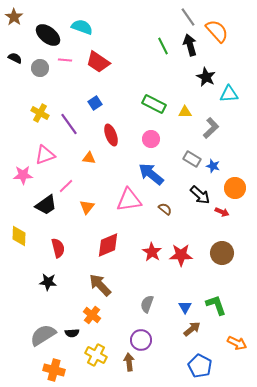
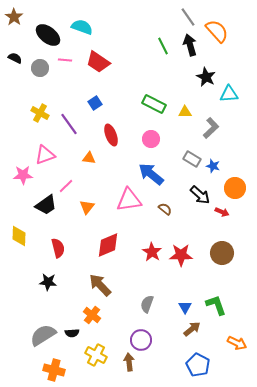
blue pentagon at (200, 366): moved 2 px left, 1 px up
